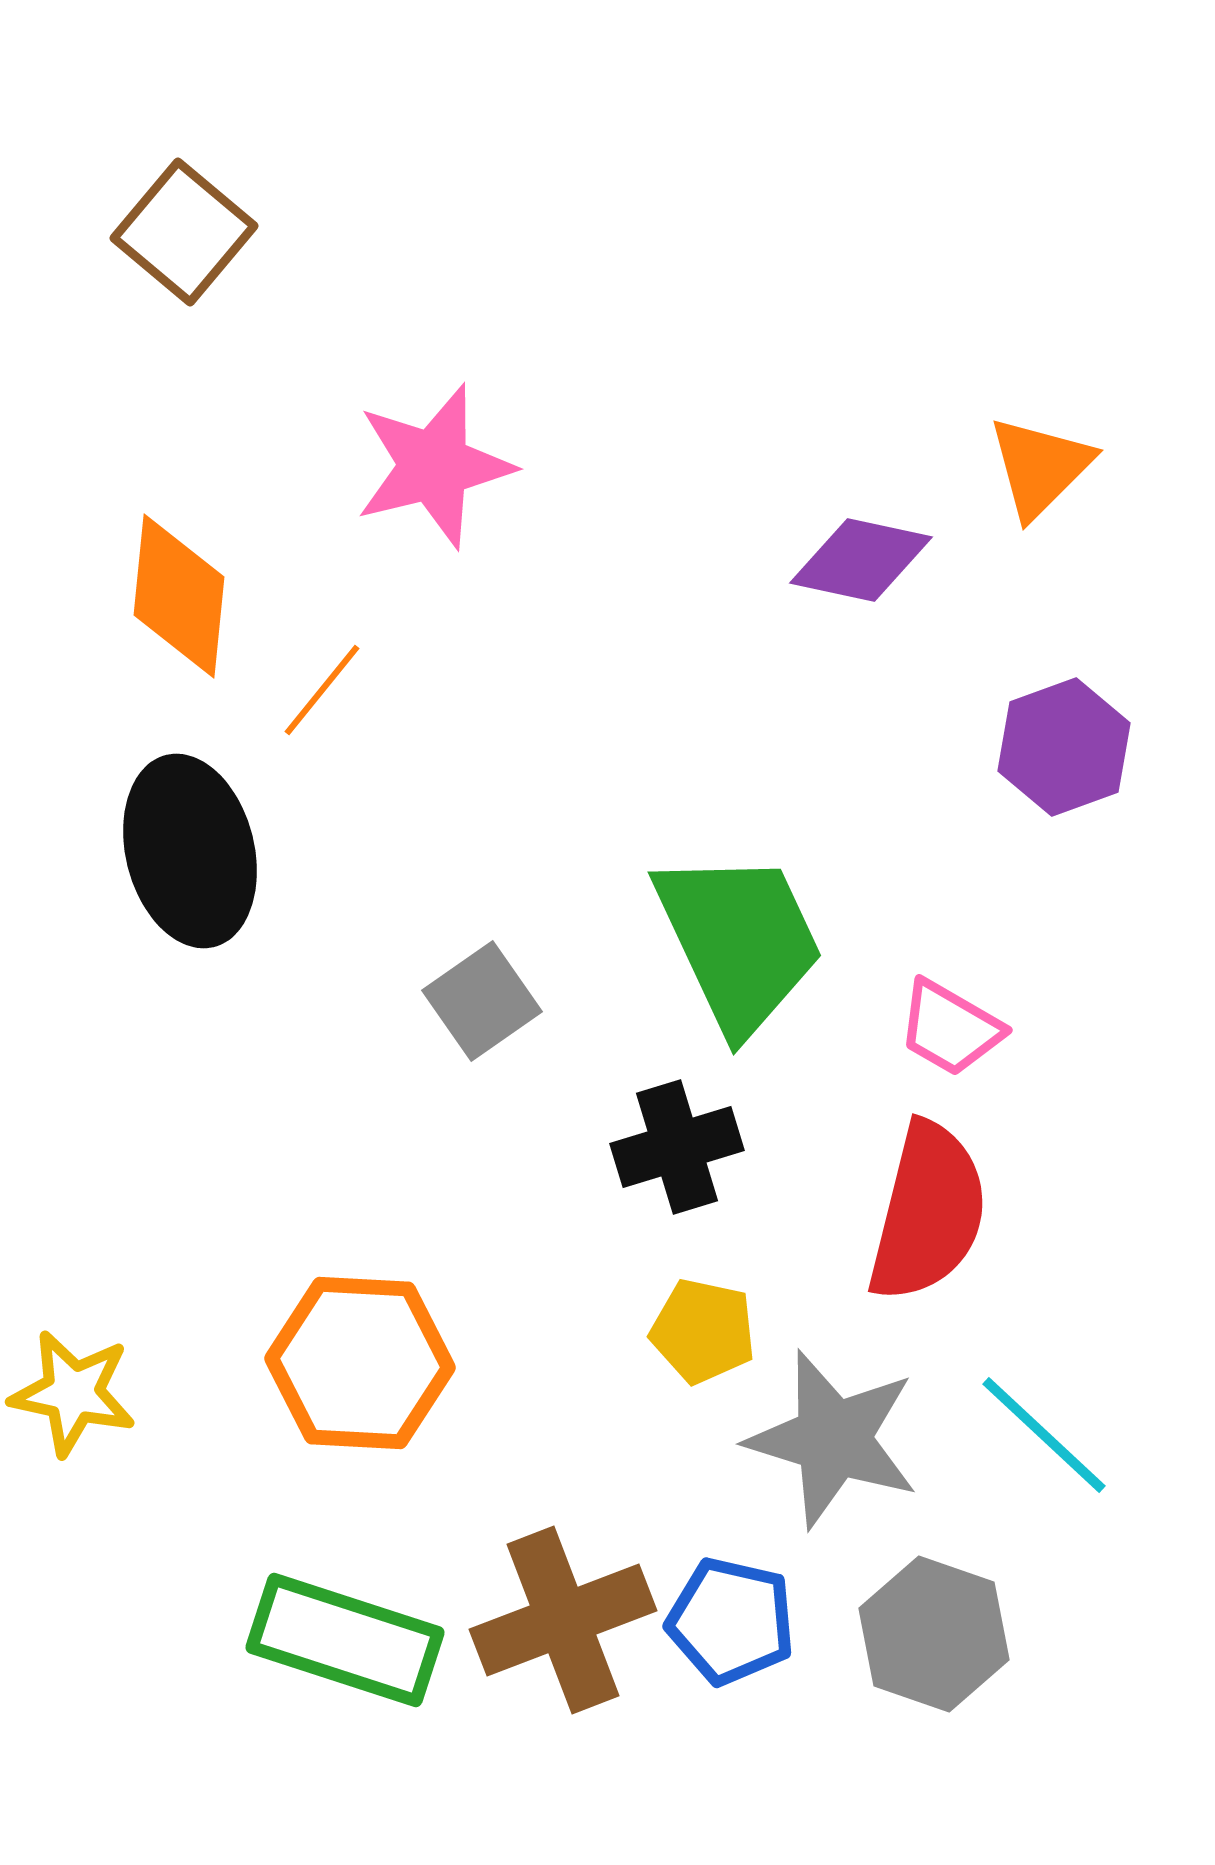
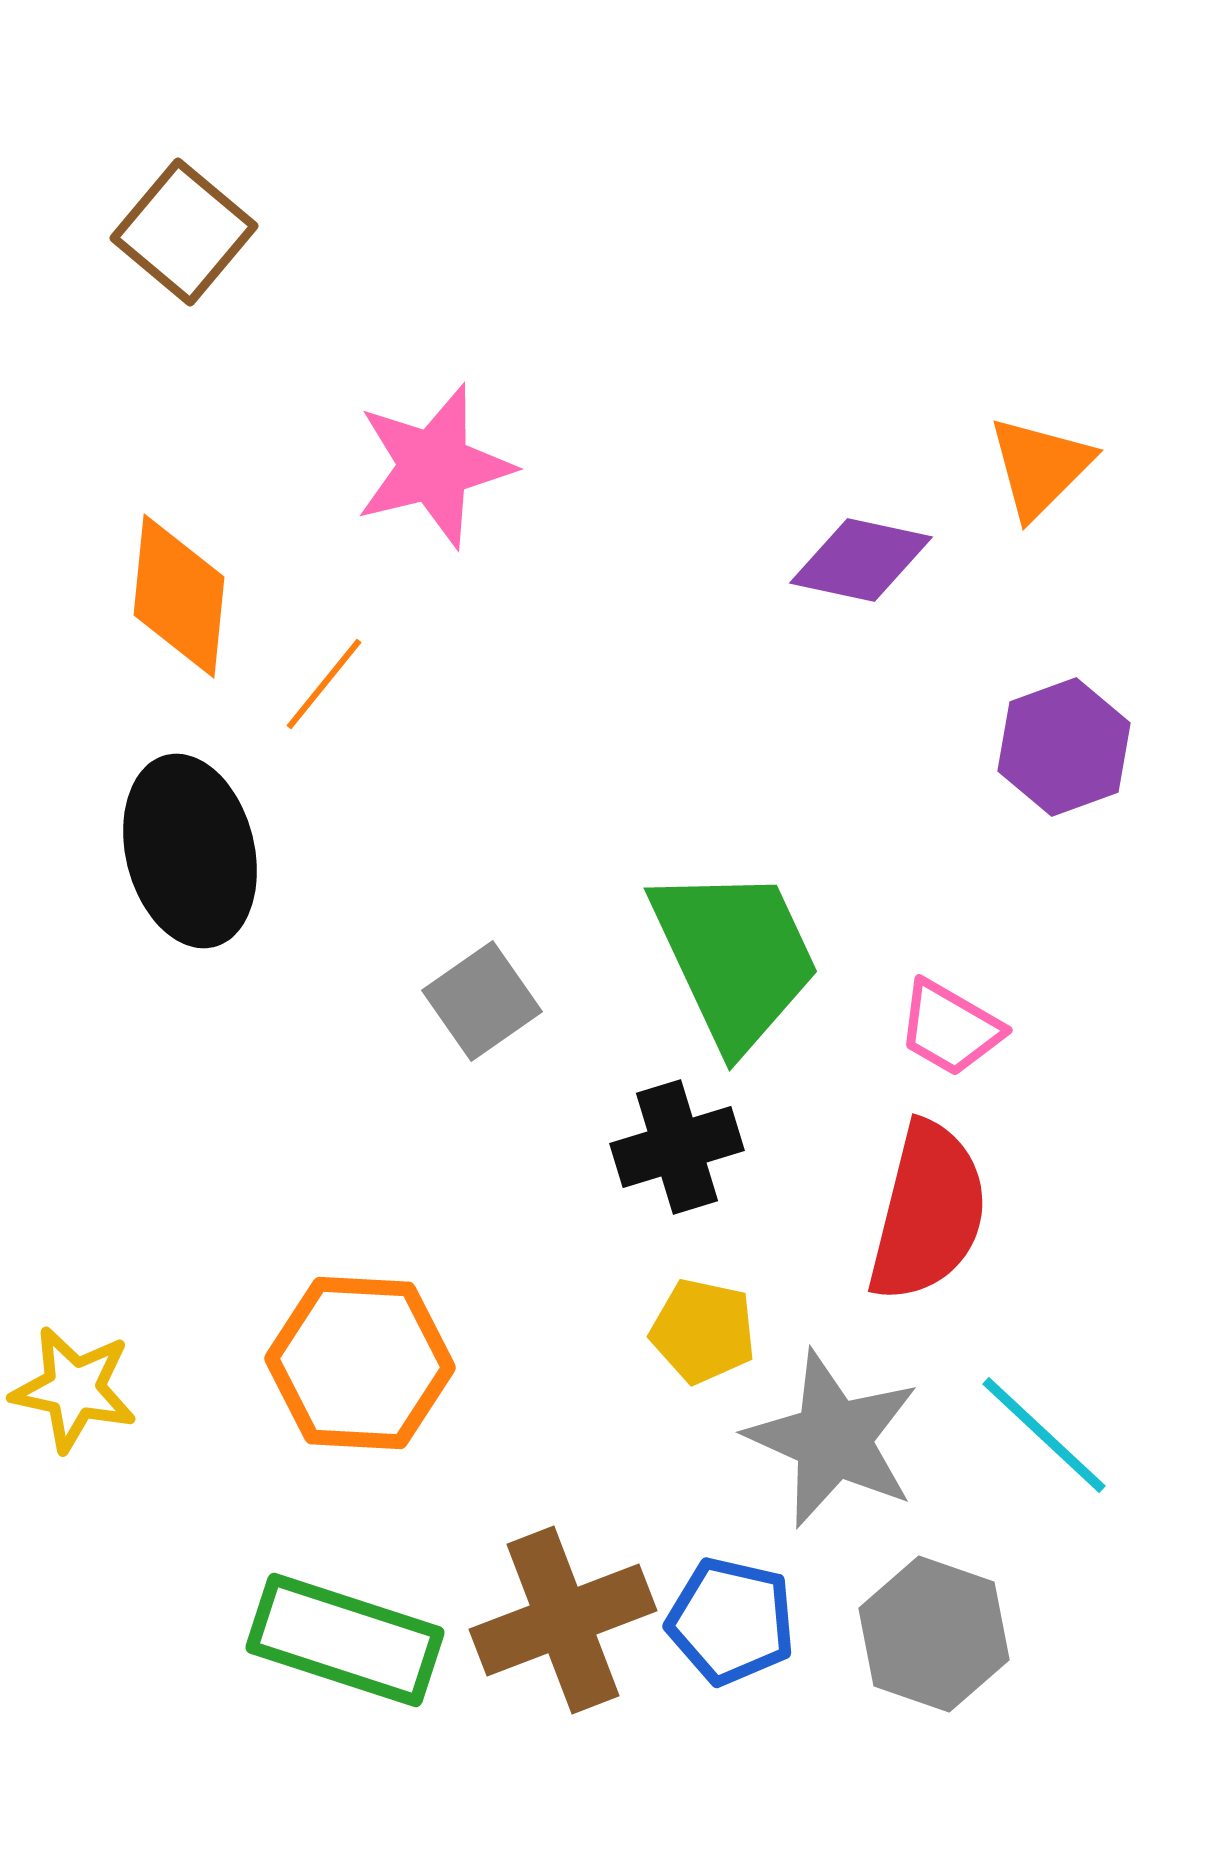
orange line: moved 2 px right, 6 px up
green trapezoid: moved 4 px left, 16 px down
yellow star: moved 1 px right, 4 px up
gray star: rotated 7 degrees clockwise
